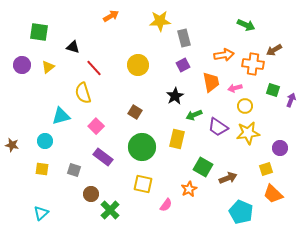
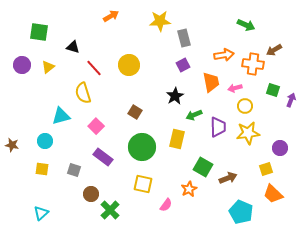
yellow circle at (138, 65): moved 9 px left
purple trapezoid at (218, 127): rotated 125 degrees counterclockwise
